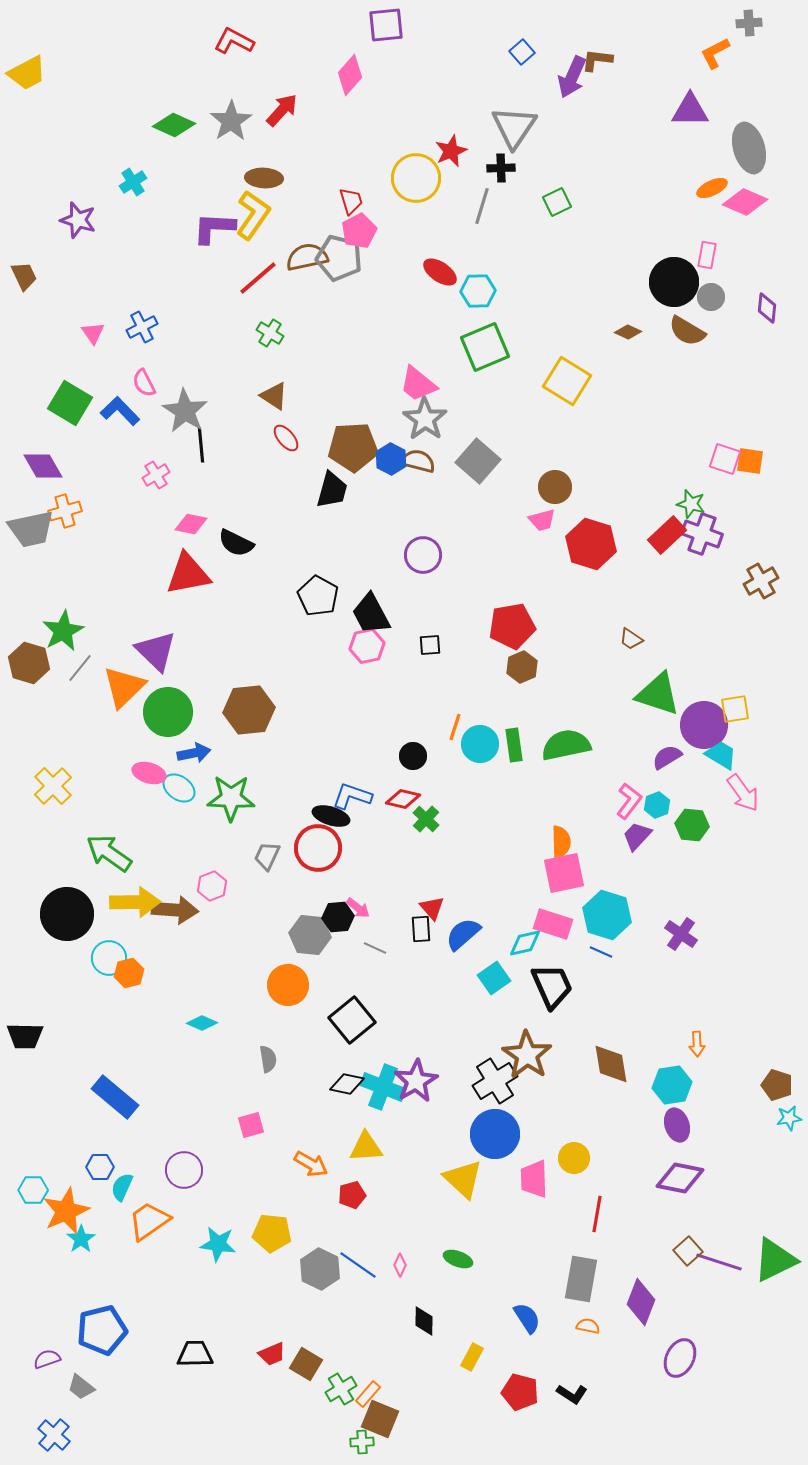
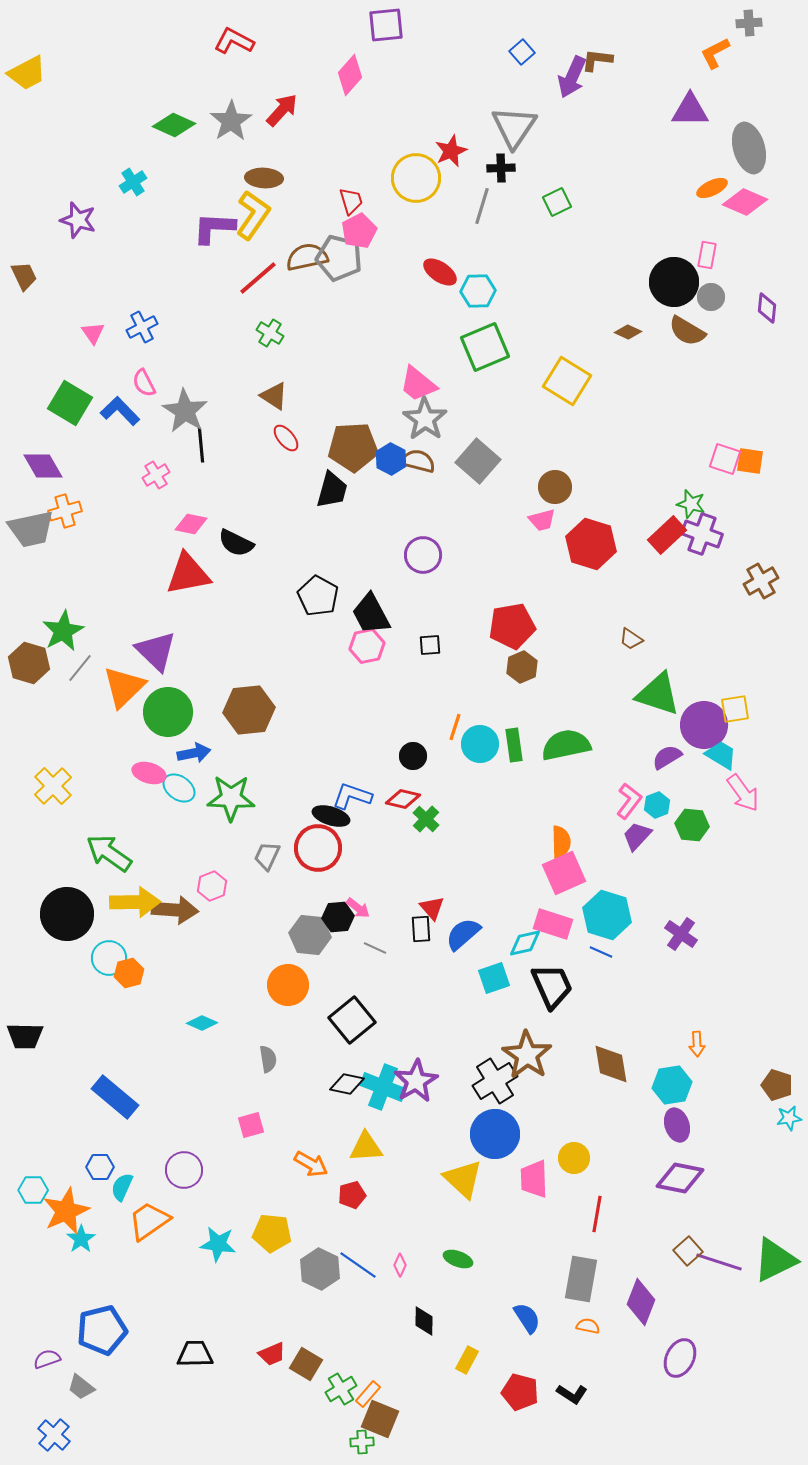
pink square at (564, 873): rotated 12 degrees counterclockwise
cyan square at (494, 978): rotated 16 degrees clockwise
yellow rectangle at (472, 1357): moved 5 px left, 3 px down
